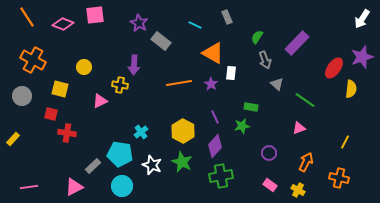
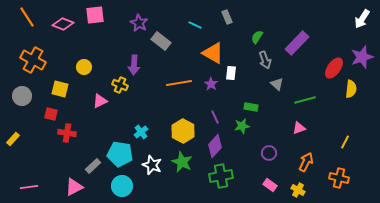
yellow cross at (120, 85): rotated 14 degrees clockwise
green line at (305, 100): rotated 50 degrees counterclockwise
